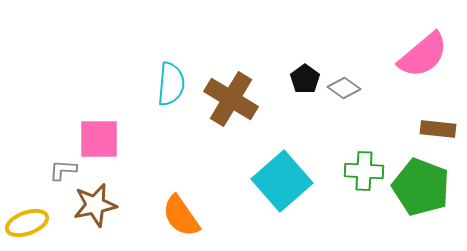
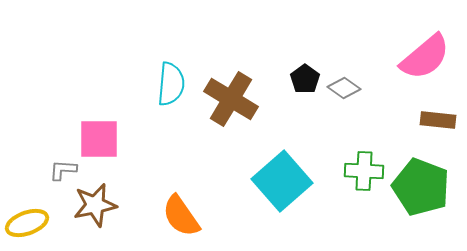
pink semicircle: moved 2 px right, 2 px down
brown rectangle: moved 9 px up
